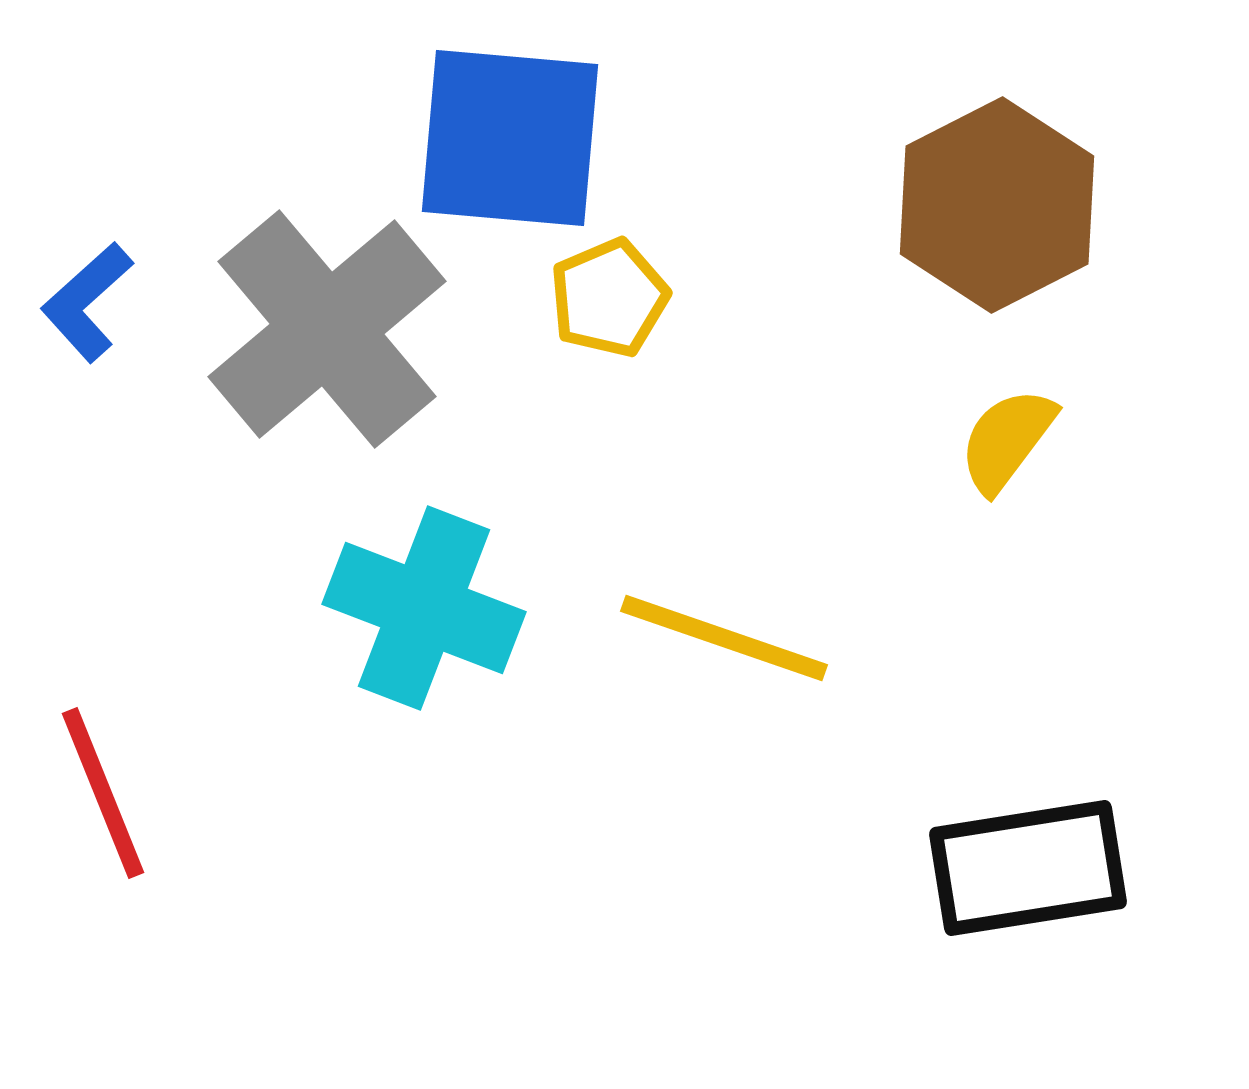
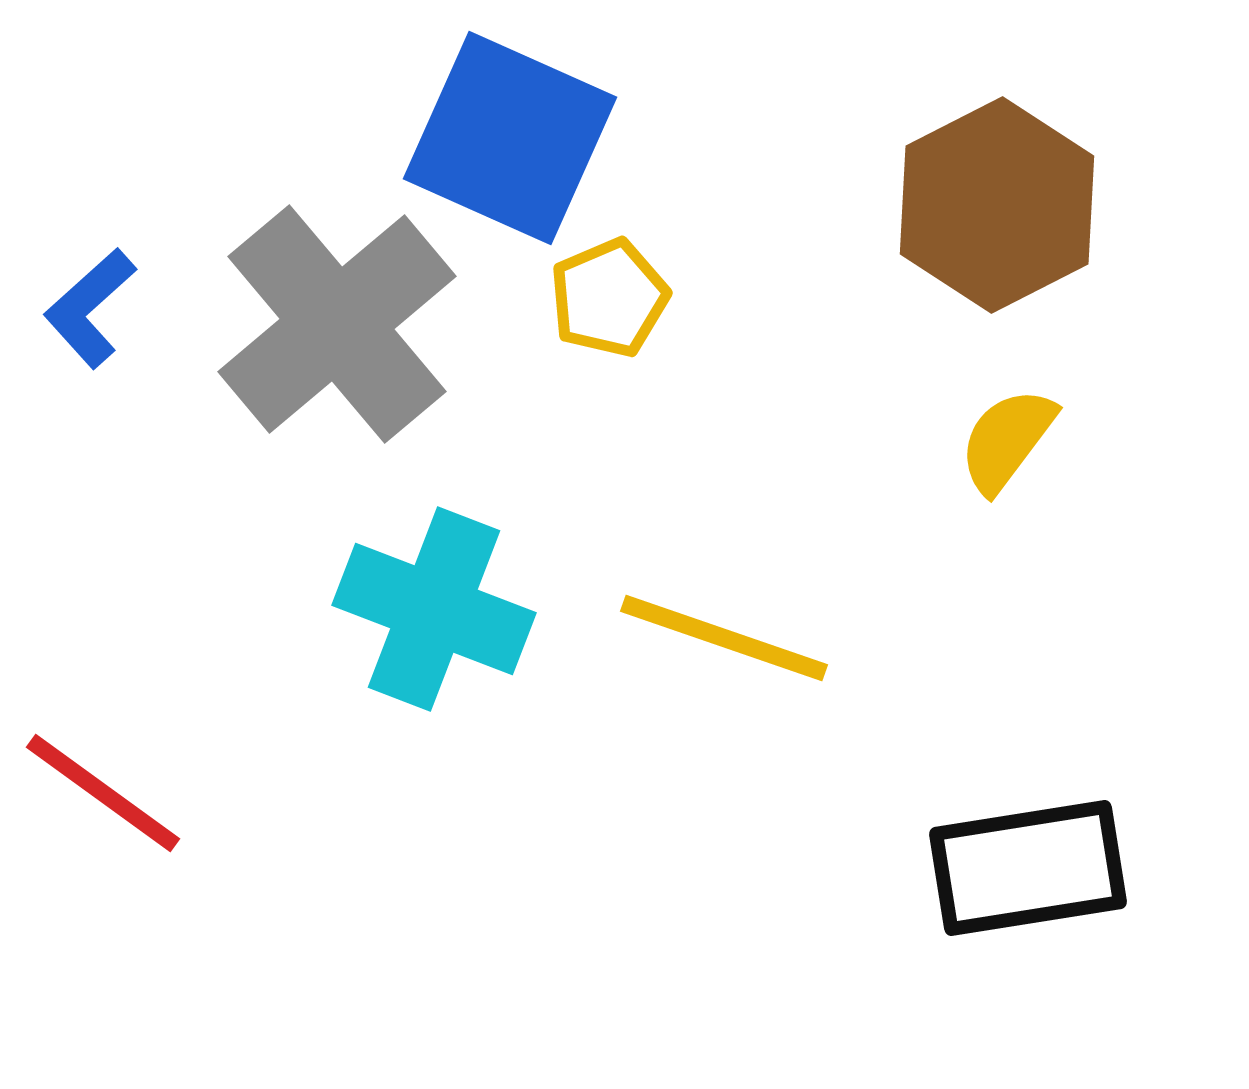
blue square: rotated 19 degrees clockwise
blue L-shape: moved 3 px right, 6 px down
gray cross: moved 10 px right, 5 px up
cyan cross: moved 10 px right, 1 px down
red line: rotated 32 degrees counterclockwise
